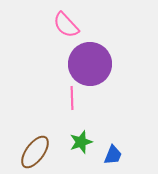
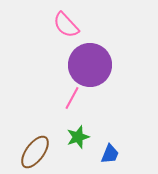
purple circle: moved 1 px down
pink line: rotated 30 degrees clockwise
green star: moved 3 px left, 5 px up
blue trapezoid: moved 3 px left, 1 px up
